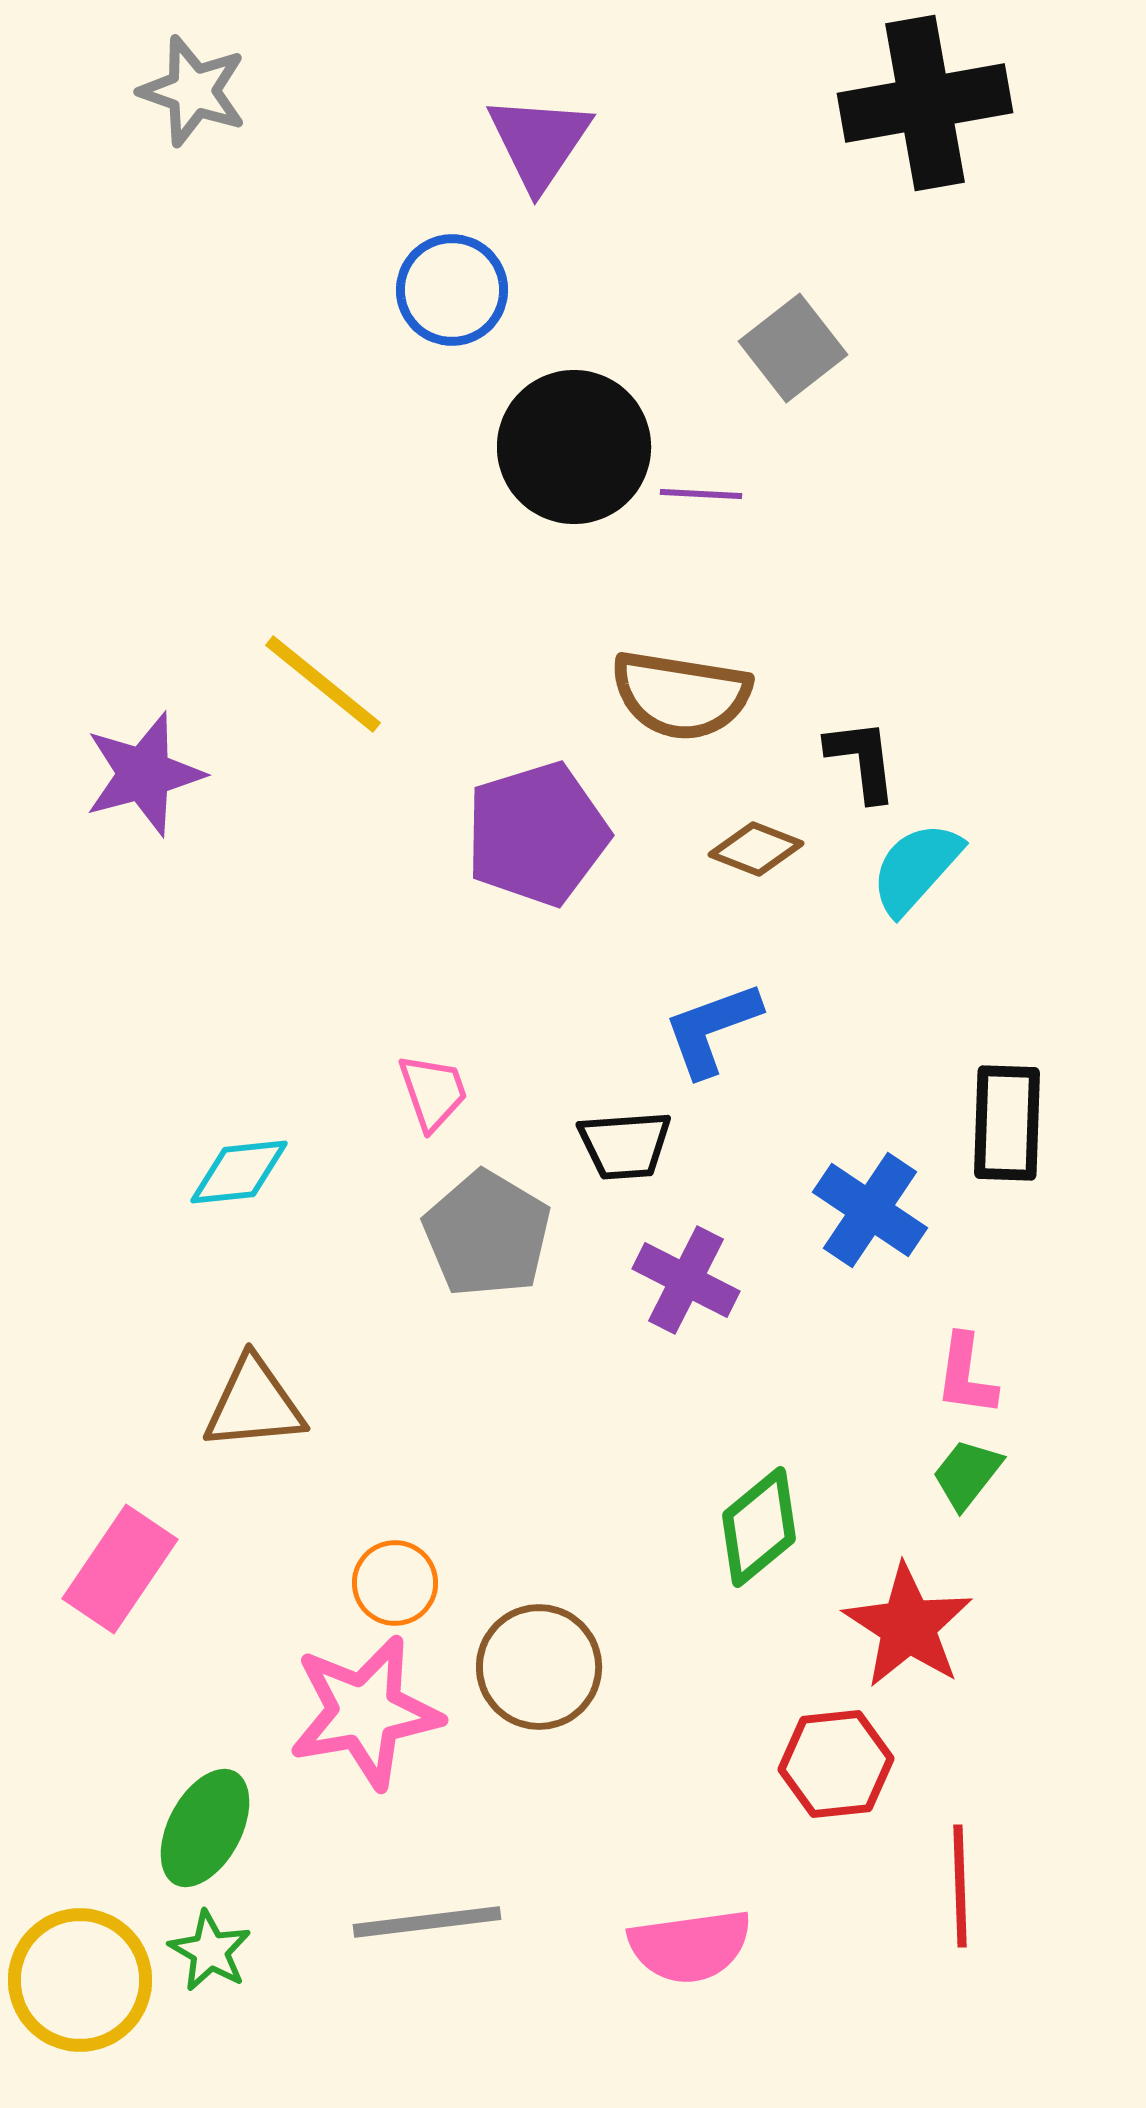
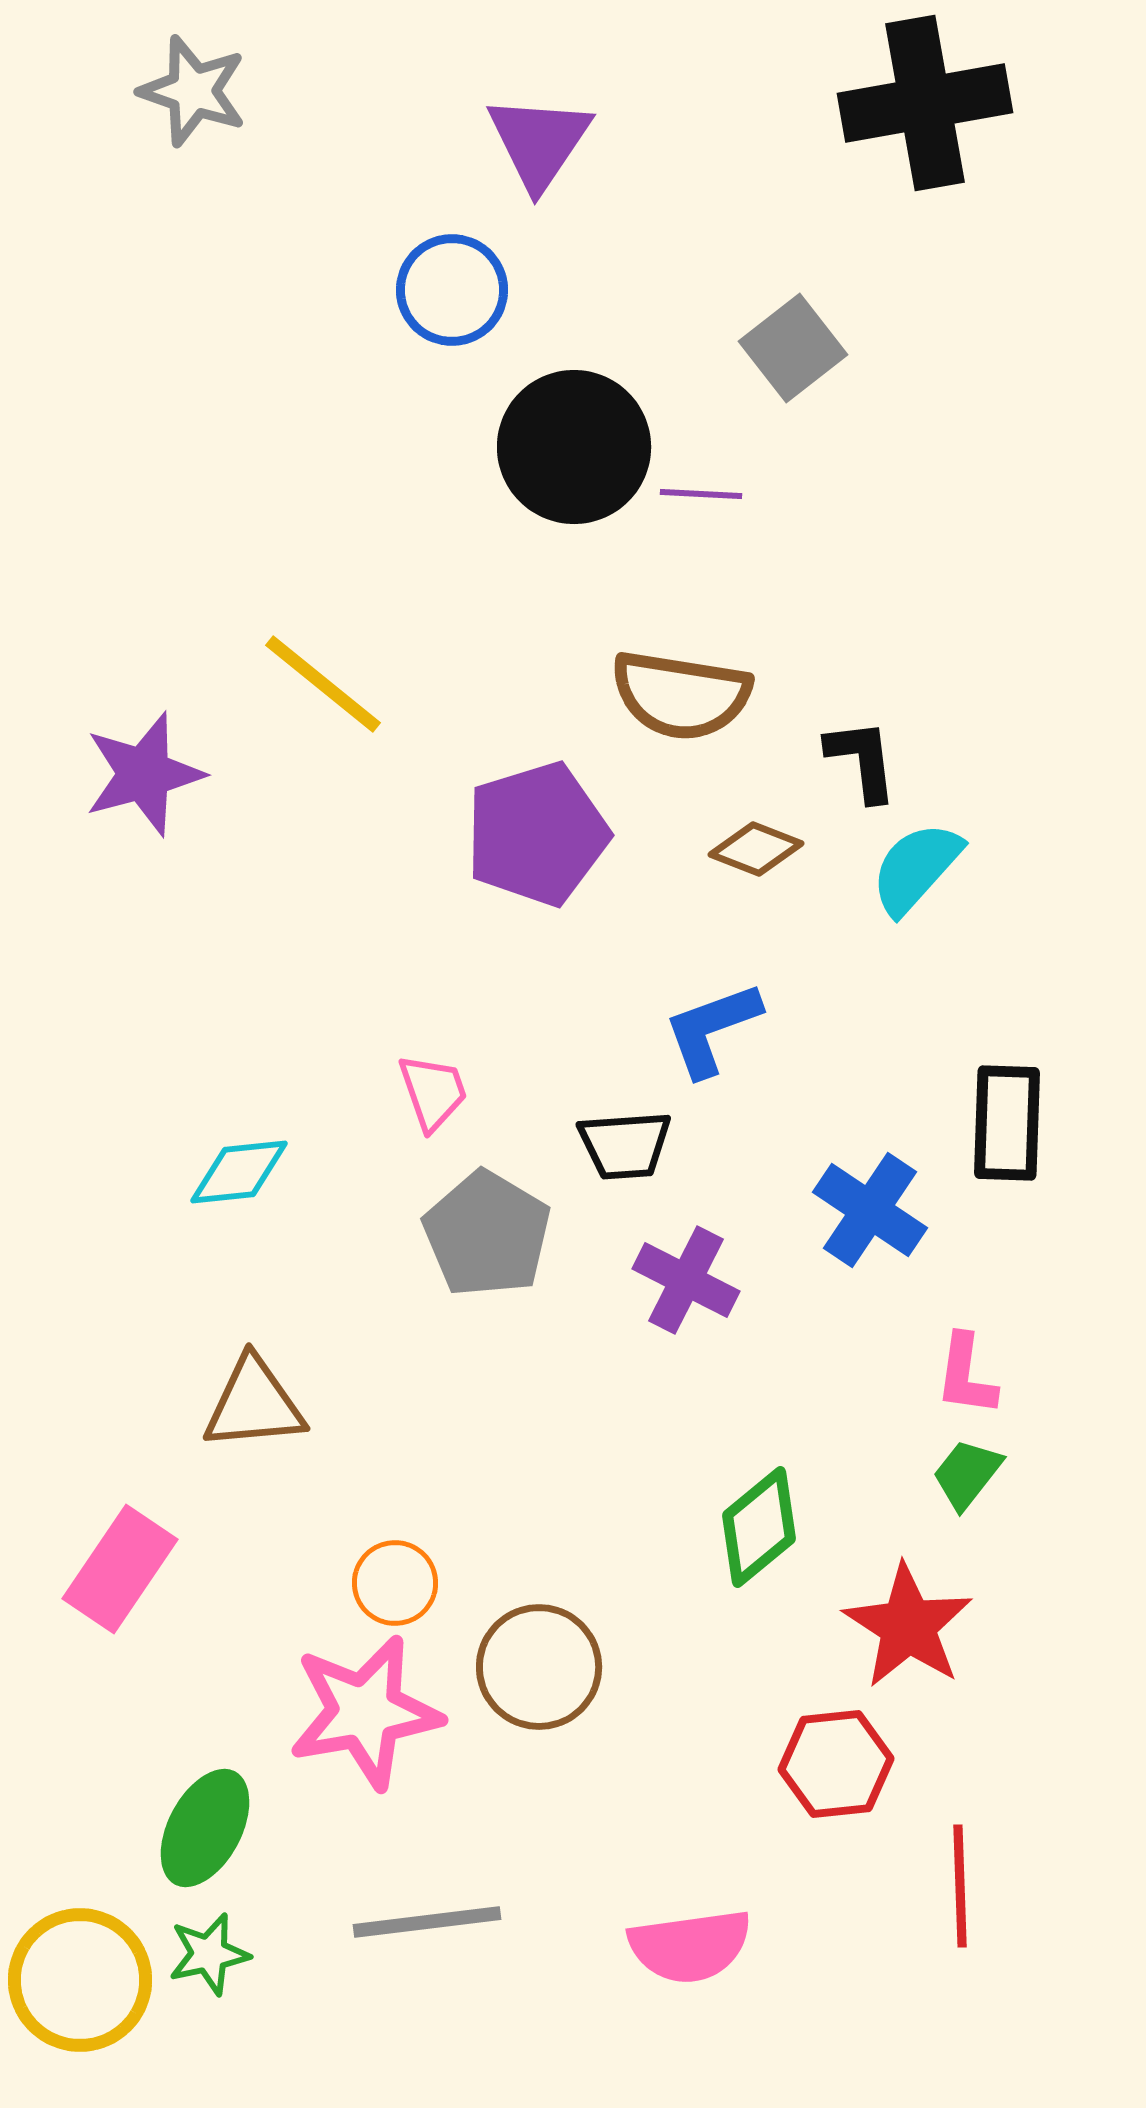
green star: moved 1 px left, 3 px down; rotated 30 degrees clockwise
